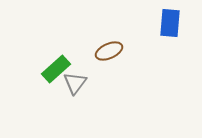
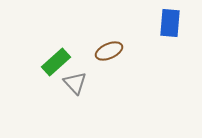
green rectangle: moved 7 px up
gray triangle: rotated 20 degrees counterclockwise
